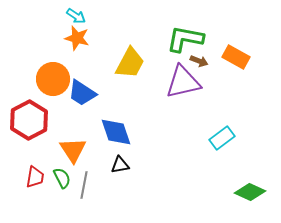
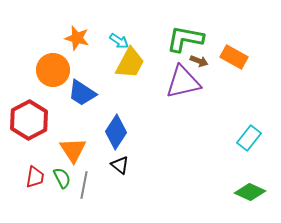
cyan arrow: moved 43 px right, 25 px down
orange rectangle: moved 2 px left
orange circle: moved 9 px up
blue diamond: rotated 52 degrees clockwise
cyan rectangle: moved 27 px right; rotated 15 degrees counterclockwise
black triangle: rotated 48 degrees clockwise
